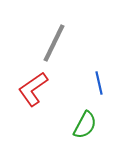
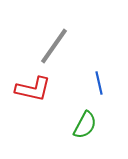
gray line: moved 3 px down; rotated 9 degrees clockwise
red L-shape: rotated 132 degrees counterclockwise
